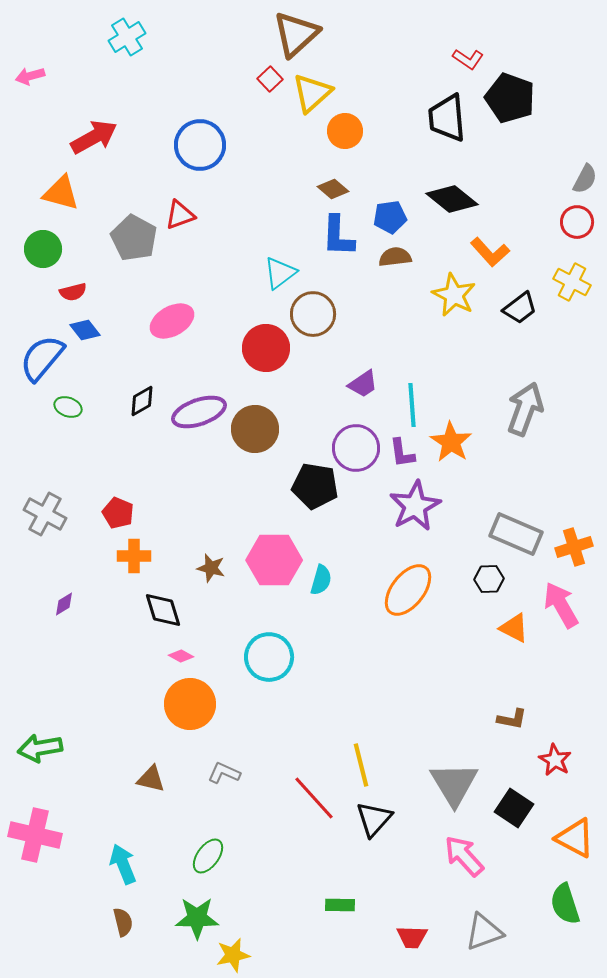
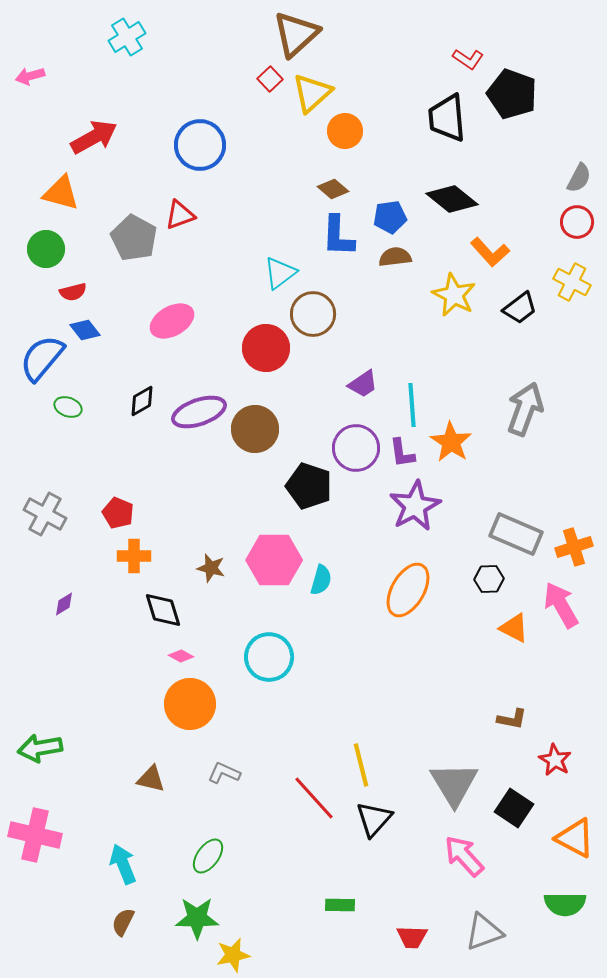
black pentagon at (510, 98): moved 2 px right, 4 px up
gray semicircle at (585, 179): moved 6 px left, 1 px up
green circle at (43, 249): moved 3 px right
black pentagon at (315, 486): moved 6 px left; rotated 9 degrees clockwise
orange ellipse at (408, 590): rotated 8 degrees counterclockwise
green semicircle at (565, 904): rotated 72 degrees counterclockwise
brown semicircle at (123, 922): rotated 140 degrees counterclockwise
